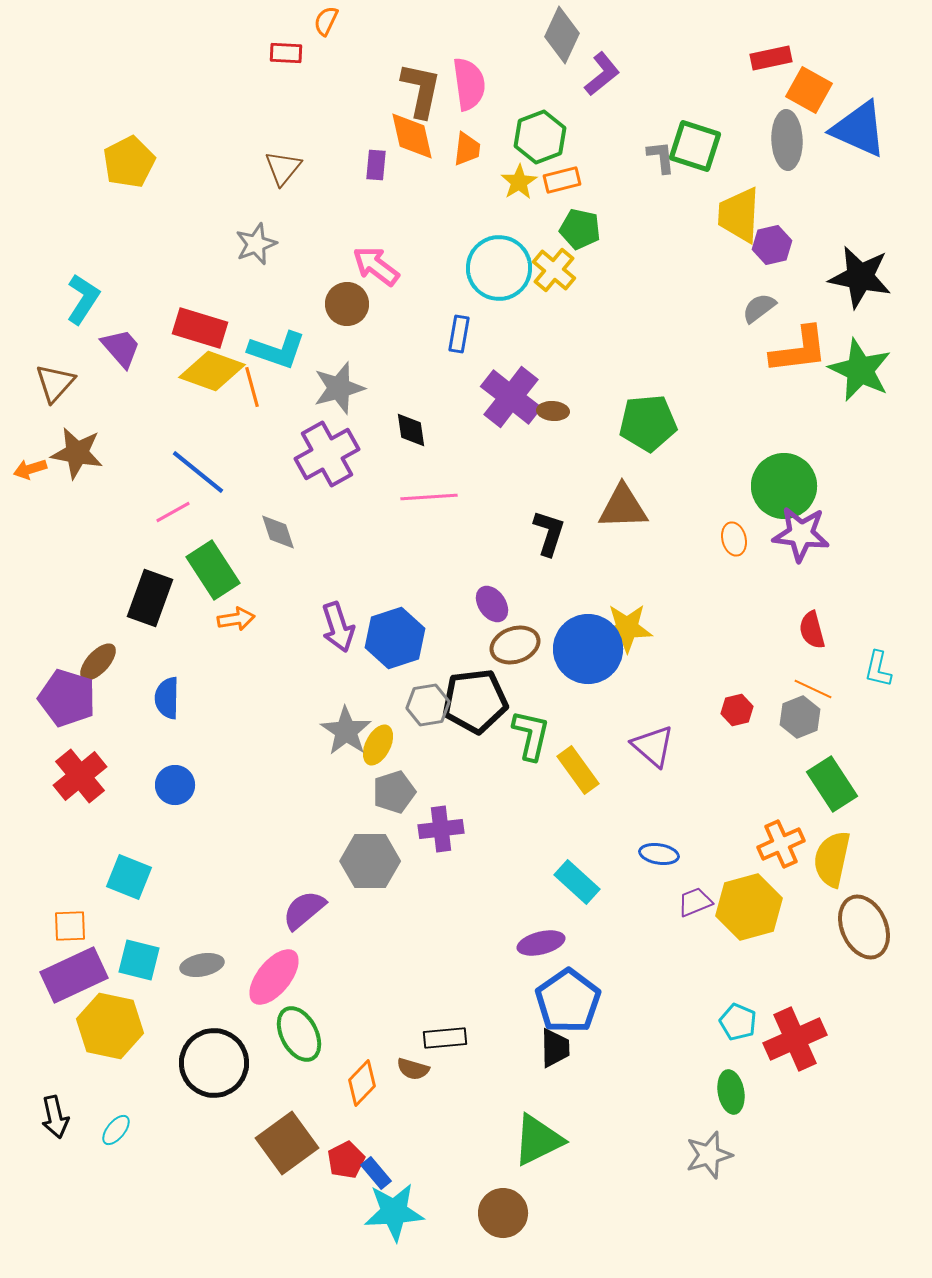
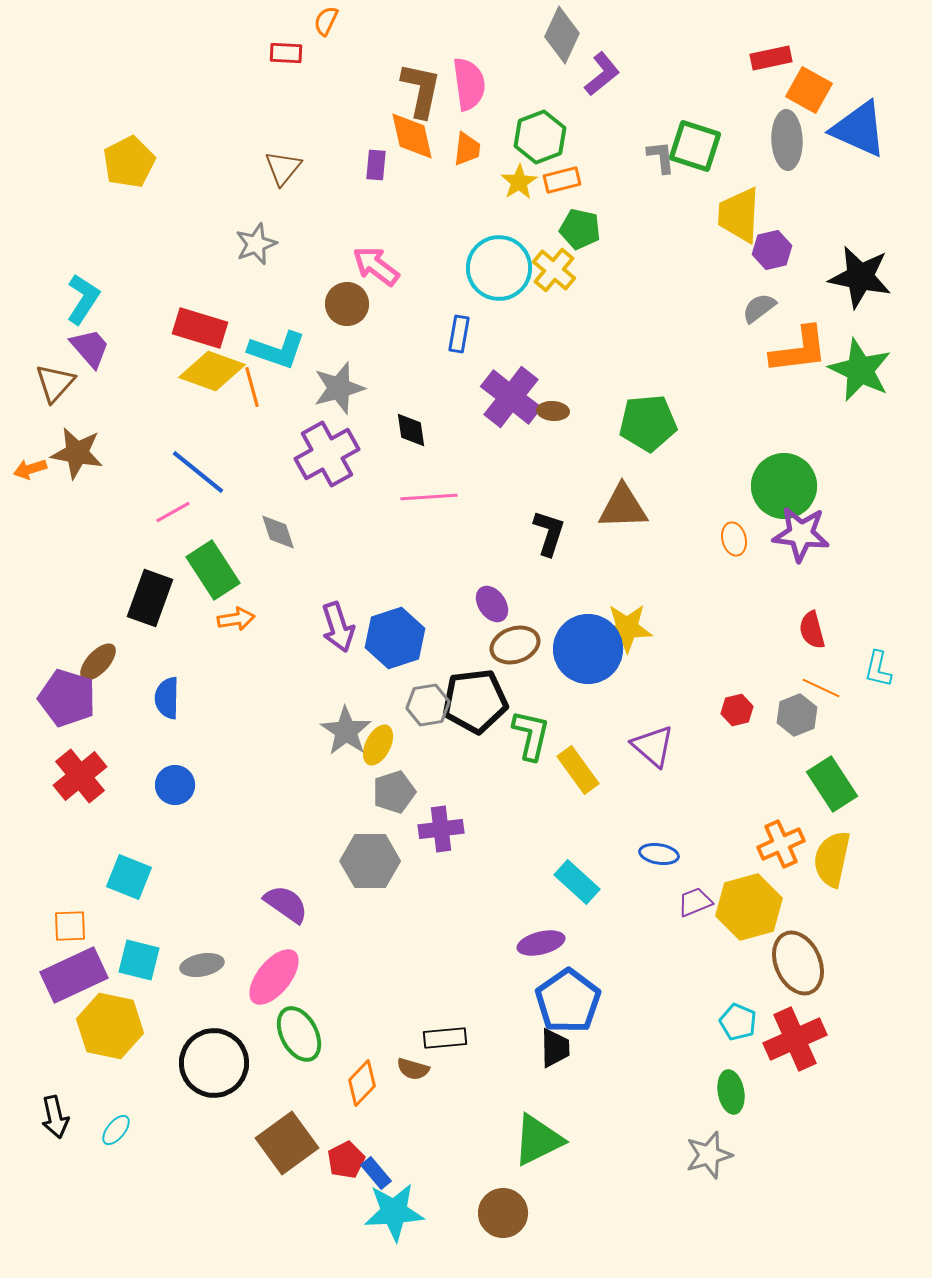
purple hexagon at (772, 245): moved 5 px down
purple trapezoid at (121, 348): moved 31 px left
orange line at (813, 689): moved 8 px right, 1 px up
gray hexagon at (800, 717): moved 3 px left, 2 px up
purple semicircle at (304, 910): moved 18 px left, 6 px up; rotated 75 degrees clockwise
brown ellipse at (864, 927): moved 66 px left, 36 px down
